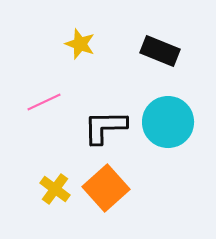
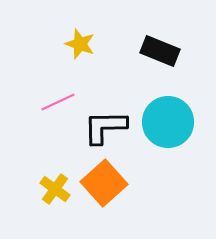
pink line: moved 14 px right
orange square: moved 2 px left, 5 px up
